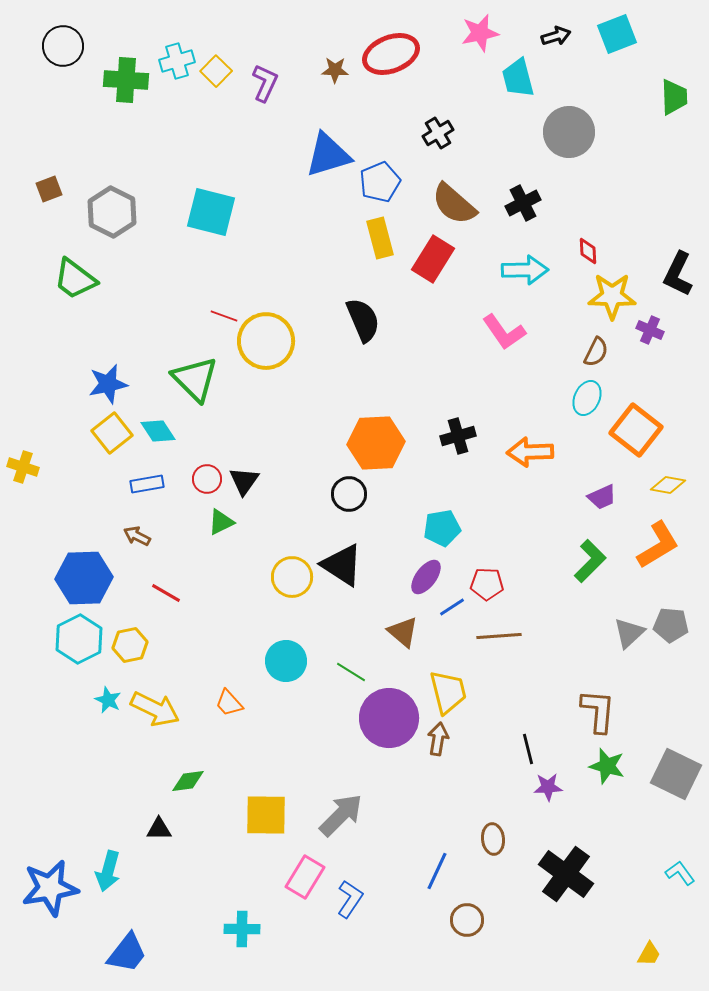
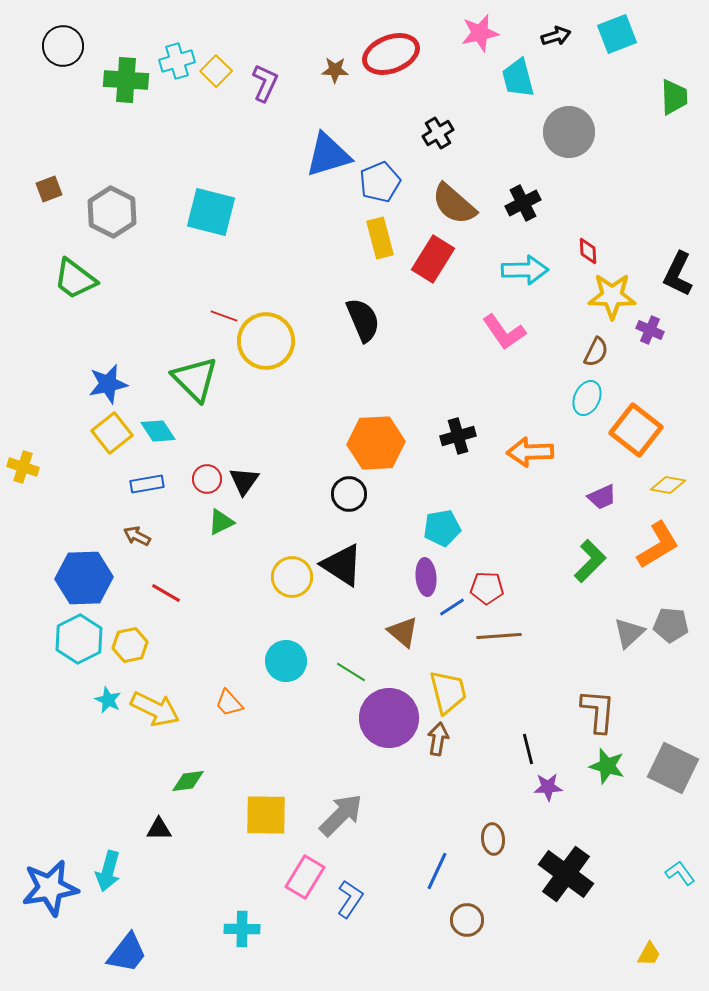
purple ellipse at (426, 577): rotated 42 degrees counterclockwise
red pentagon at (487, 584): moved 4 px down
gray square at (676, 774): moved 3 px left, 6 px up
